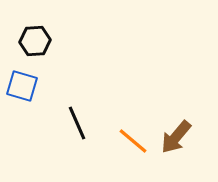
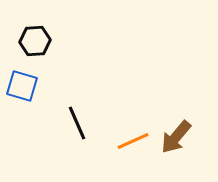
orange line: rotated 64 degrees counterclockwise
